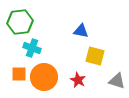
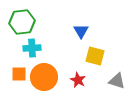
green hexagon: moved 2 px right
blue triangle: rotated 49 degrees clockwise
cyan cross: rotated 24 degrees counterclockwise
